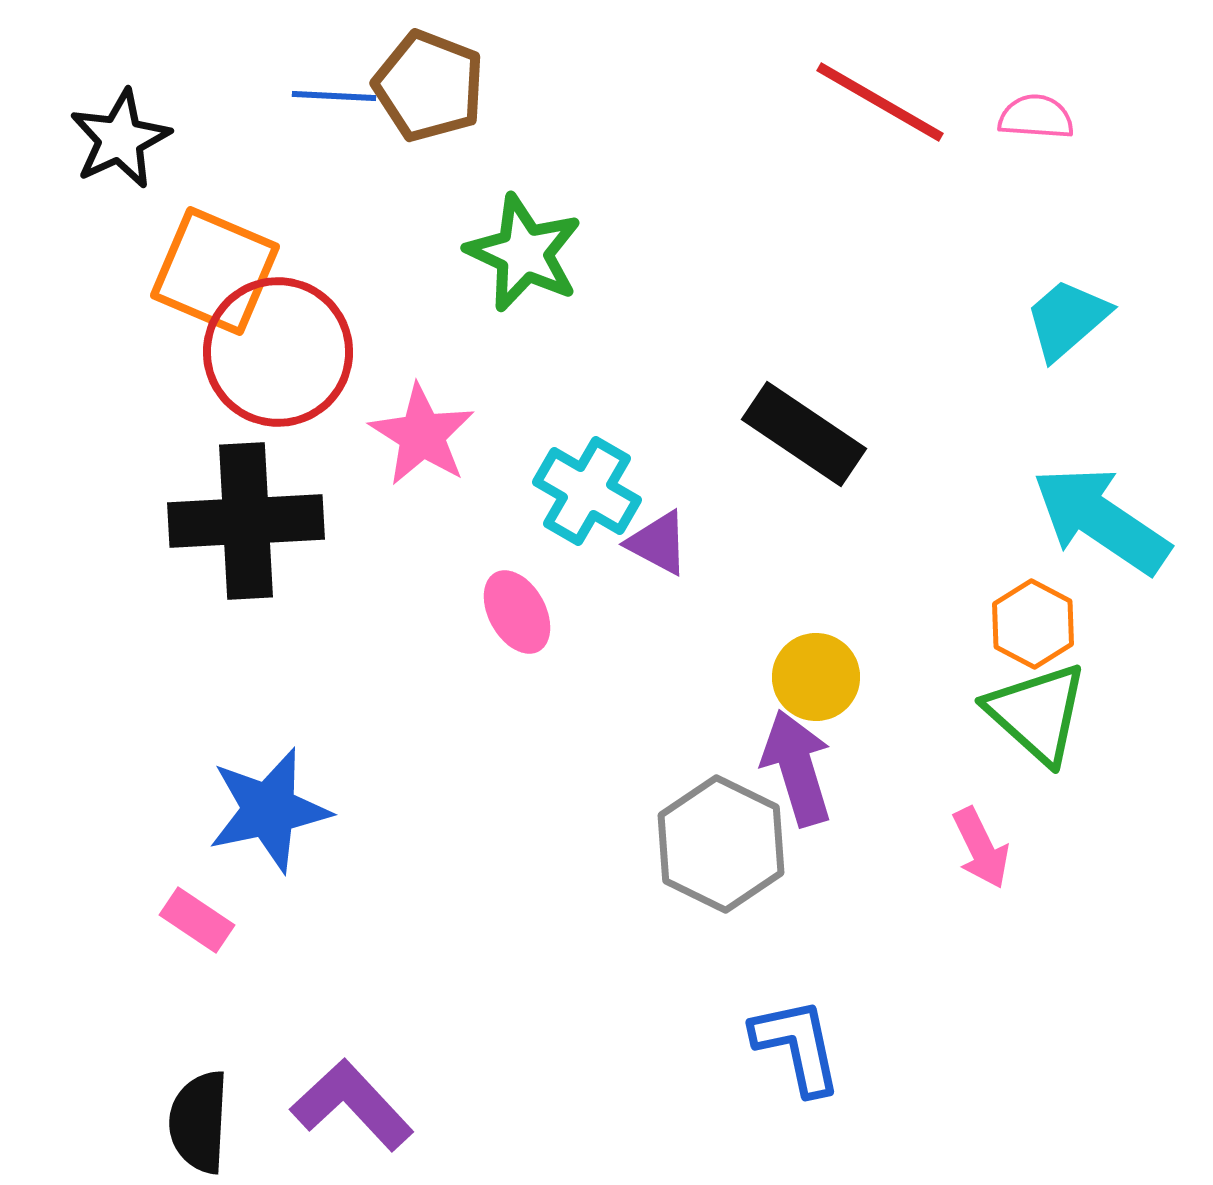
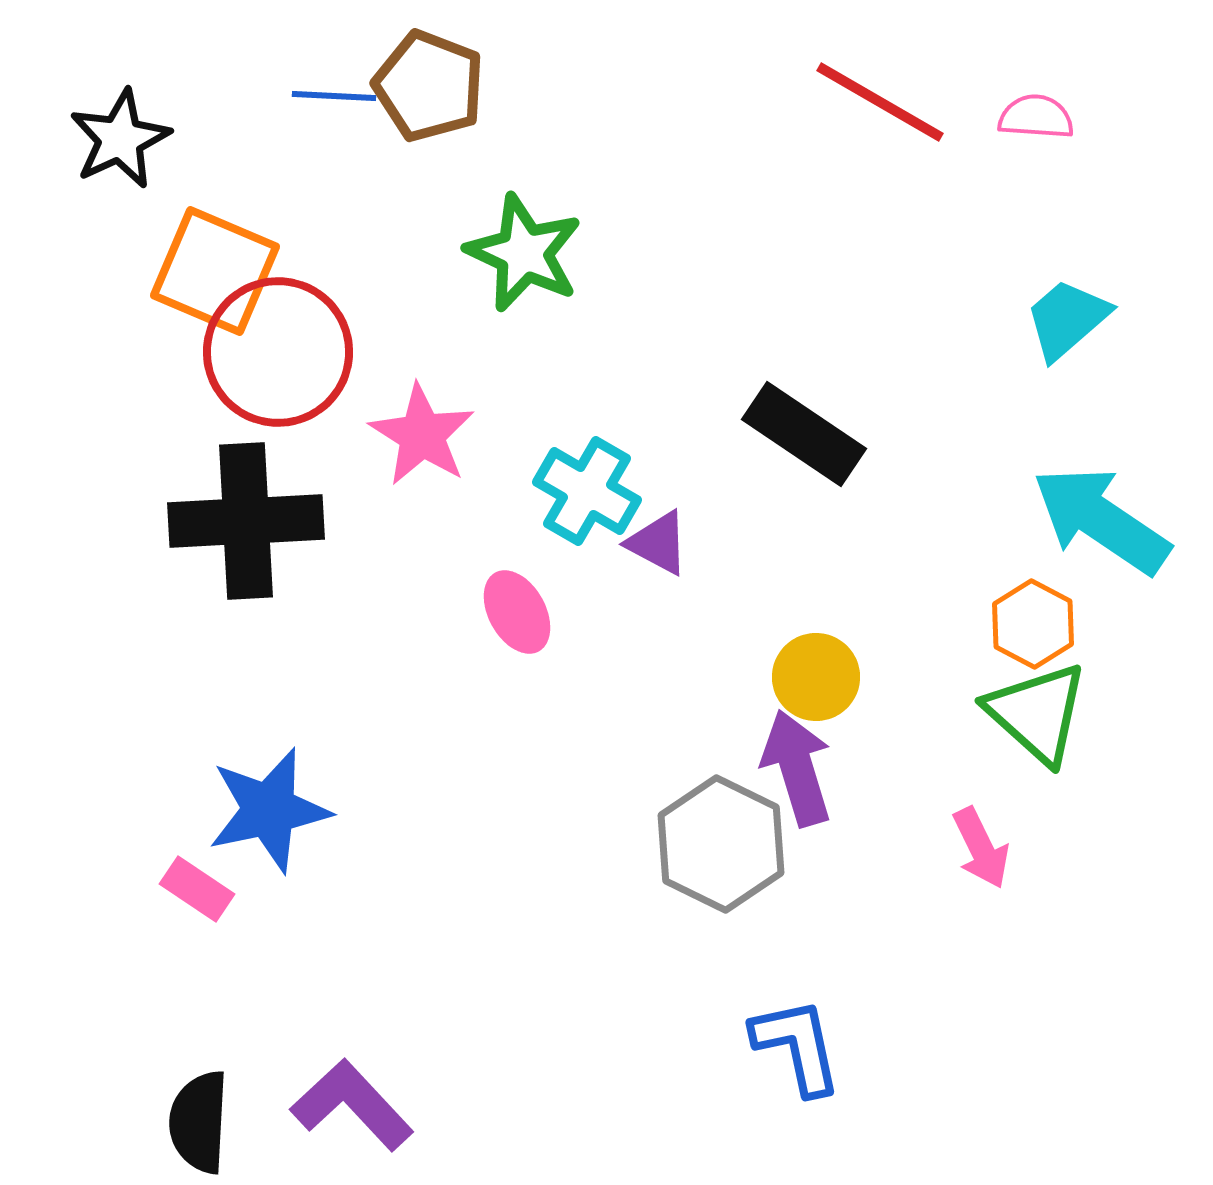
pink rectangle: moved 31 px up
